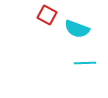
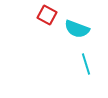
cyan line: moved 1 px right, 1 px down; rotated 75 degrees clockwise
